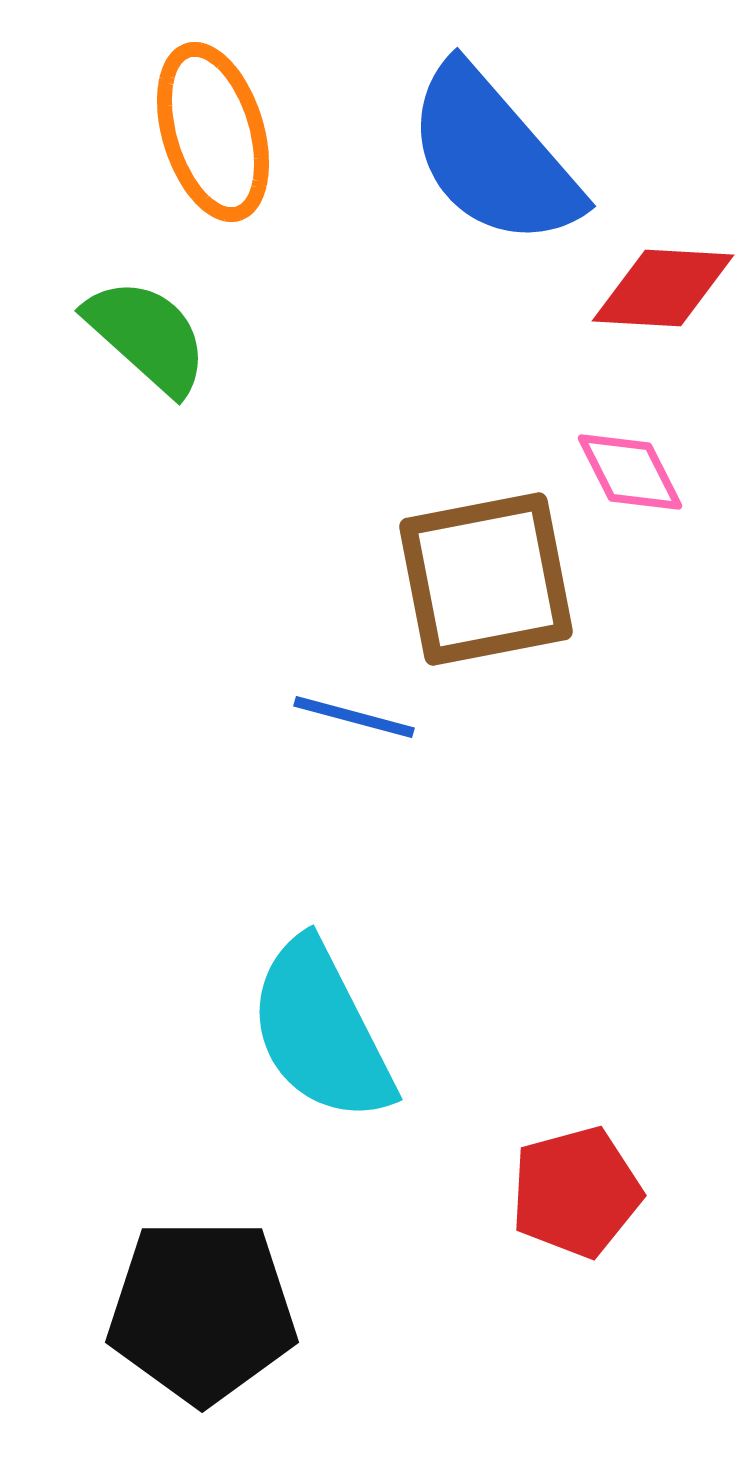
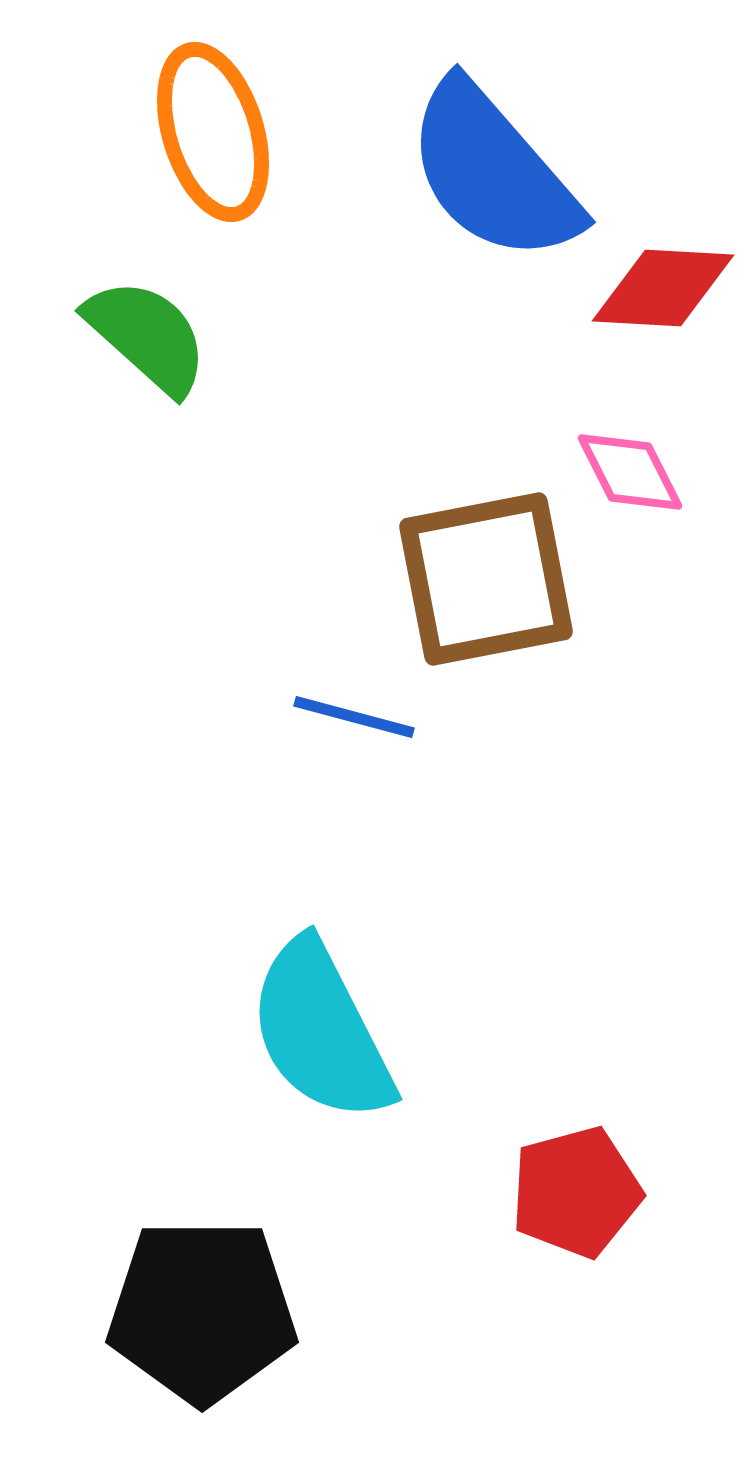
blue semicircle: moved 16 px down
